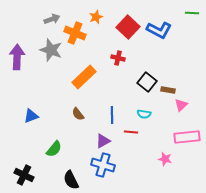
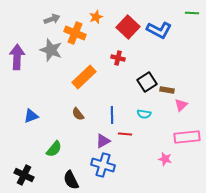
black square: rotated 18 degrees clockwise
brown rectangle: moved 1 px left
red line: moved 6 px left, 2 px down
